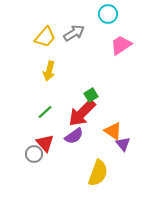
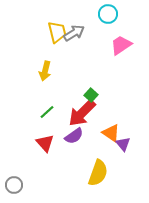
yellow trapezoid: moved 12 px right, 5 px up; rotated 55 degrees counterclockwise
yellow arrow: moved 4 px left
green square: rotated 16 degrees counterclockwise
green line: moved 2 px right
orange triangle: moved 2 px left, 2 px down
gray circle: moved 20 px left, 31 px down
